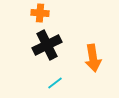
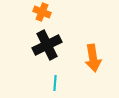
orange cross: moved 2 px right, 1 px up; rotated 18 degrees clockwise
cyan line: rotated 49 degrees counterclockwise
